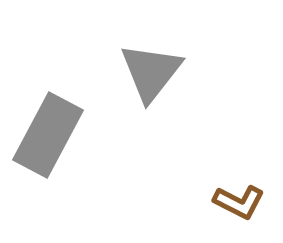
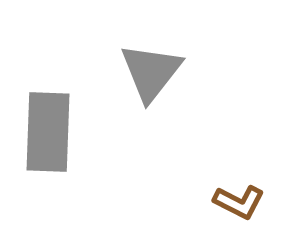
gray rectangle: moved 3 px up; rotated 26 degrees counterclockwise
